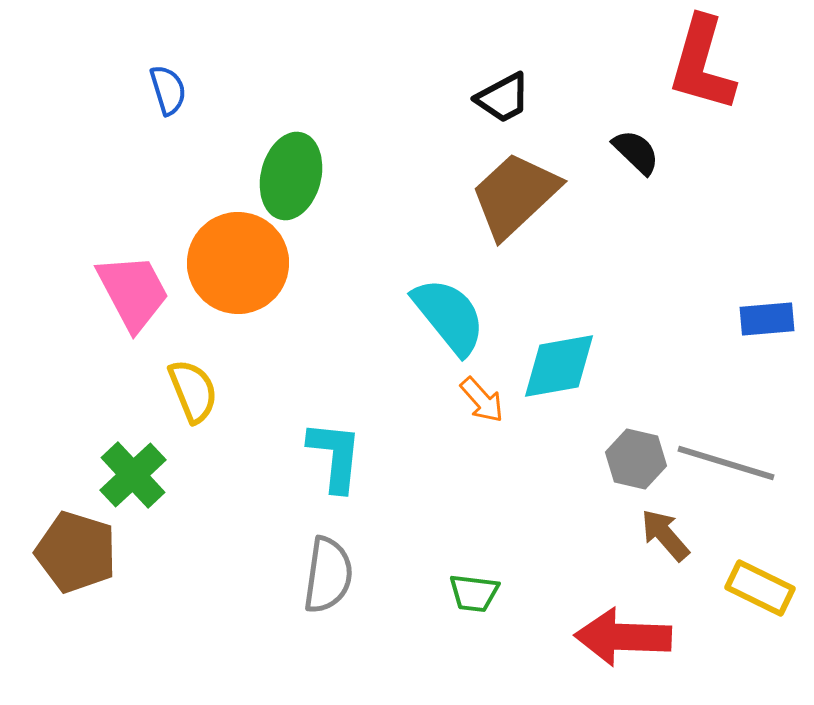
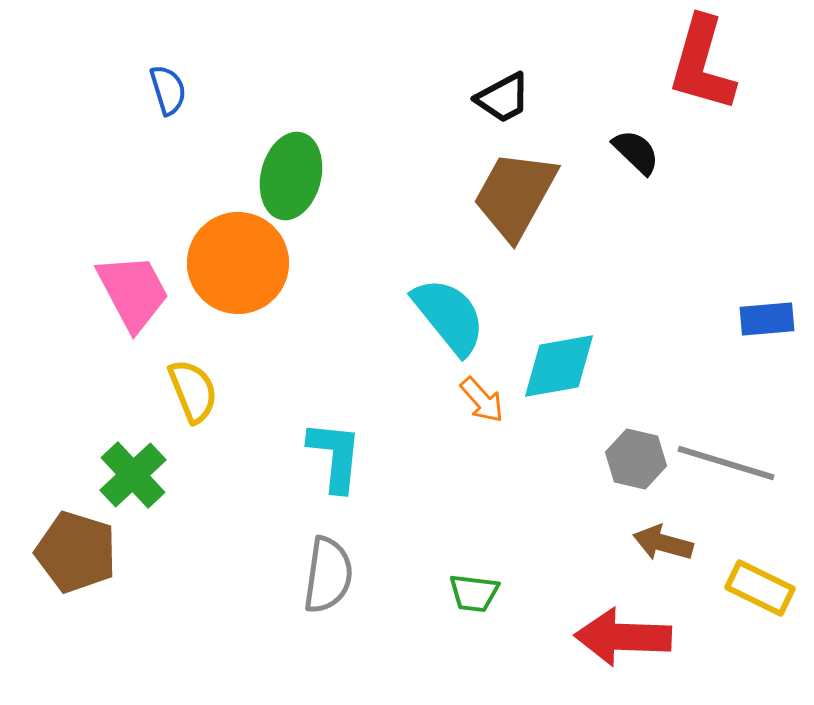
brown trapezoid: rotated 18 degrees counterclockwise
brown arrow: moved 2 px left, 8 px down; rotated 34 degrees counterclockwise
